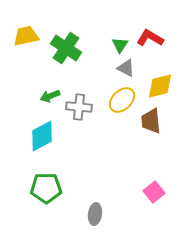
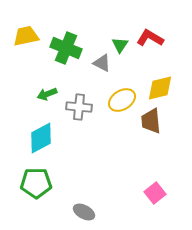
green cross: rotated 12 degrees counterclockwise
gray triangle: moved 24 px left, 5 px up
yellow diamond: moved 2 px down
green arrow: moved 3 px left, 2 px up
yellow ellipse: rotated 12 degrees clockwise
cyan diamond: moved 1 px left, 2 px down
green pentagon: moved 10 px left, 5 px up
pink square: moved 1 px right, 1 px down
gray ellipse: moved 11 px left, 2 px up; rotated 70 degrees counterclockwise
